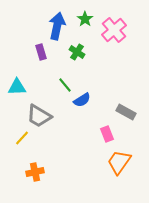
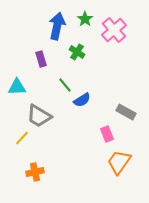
purple rectangle: moved 7 px down
